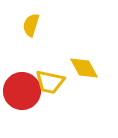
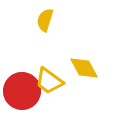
yellow semicircle: moved 14 px right, 5 px up
yellow trapezoid: moved 1 px left, 1 px up; rotated 24 degrees clockwise
